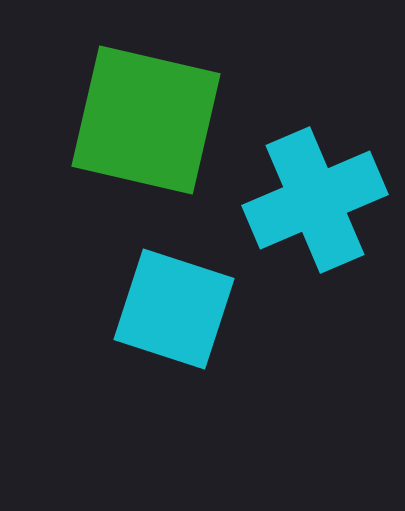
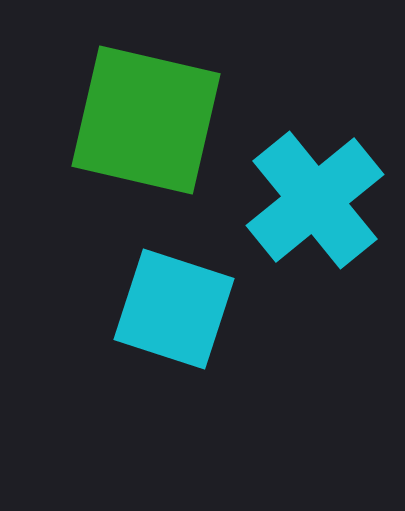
cyan cross: rotated 16 degrees counterclockwise
